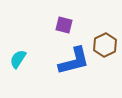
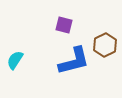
cyan semicircle: moved 3 px left, 1 px down
